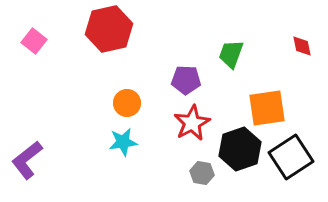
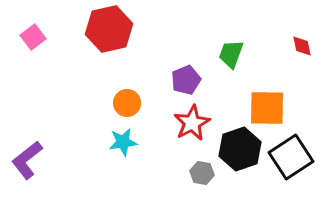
pink square: moved 1 px left, 4 px up; rotated 15 degrees clockwise
purple pentagon: rotated 24 degrees counterclockwise
orange square: rotated 9 degrees clockwise
